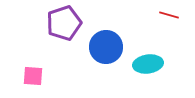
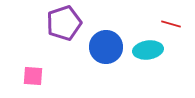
red line: moved 2 px right, 9 px down
cyan ellipse: moved 14 px up
